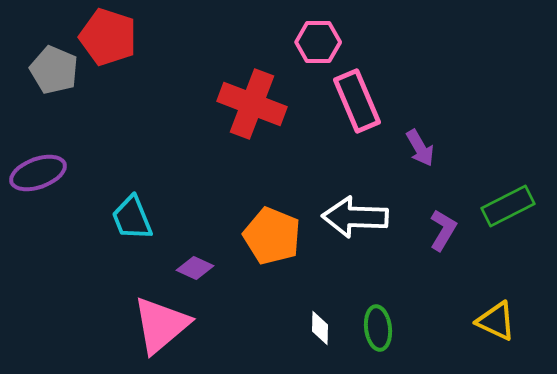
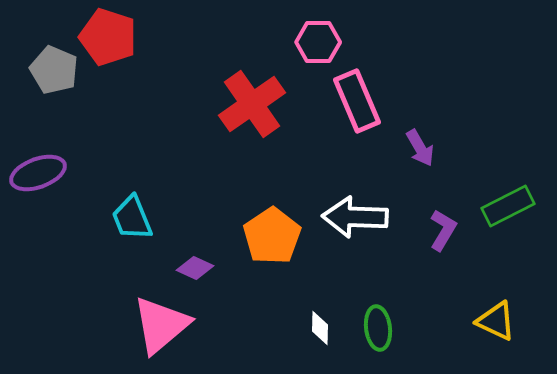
red cross: rotated 34 degrees clockwise
orange pentagon: rotated 16 degrees clockwise
